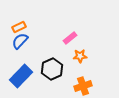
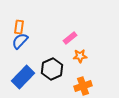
orange rectangle: rotated 56 degrees counterclockwise
blue rectangle: moved 2 px right, 1 px down
